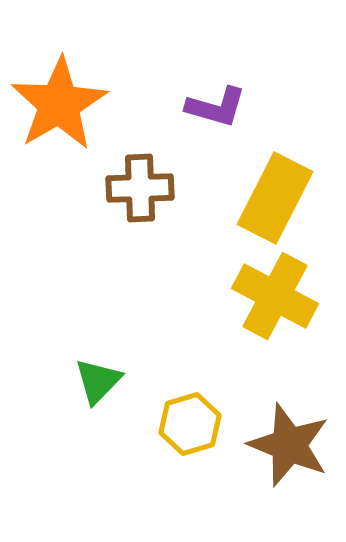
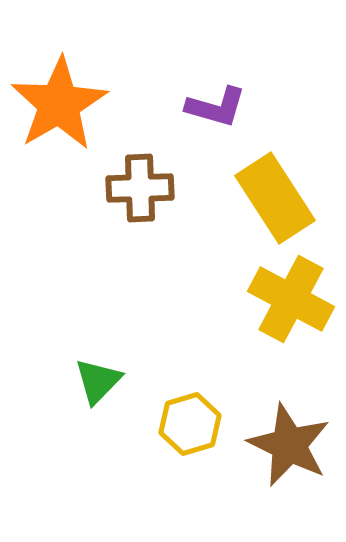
yellow rectangle: rotated 60 degrees counterclockwise
yellow cross: moved 16 px right, 3 px down
brown star: rotated 4 degrees clockwise
